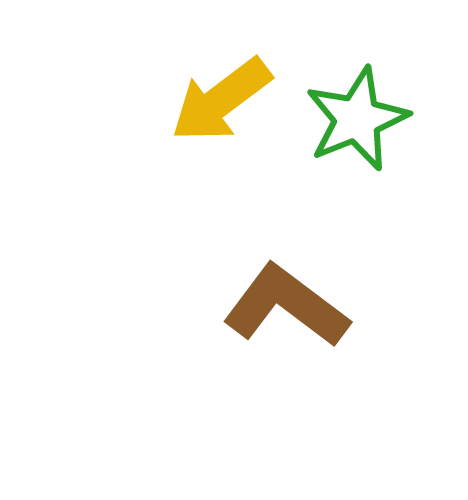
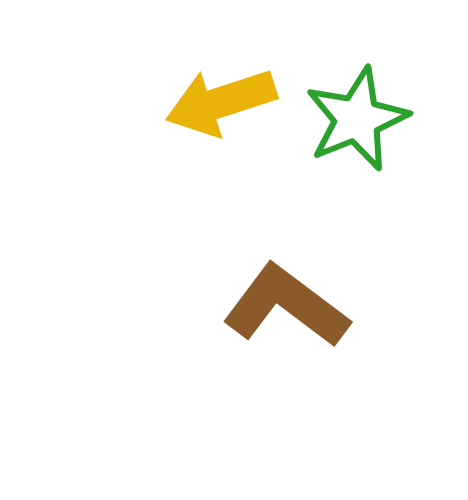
yellow arrow: moved 2 px down; rotated 19 degrees clockwise
